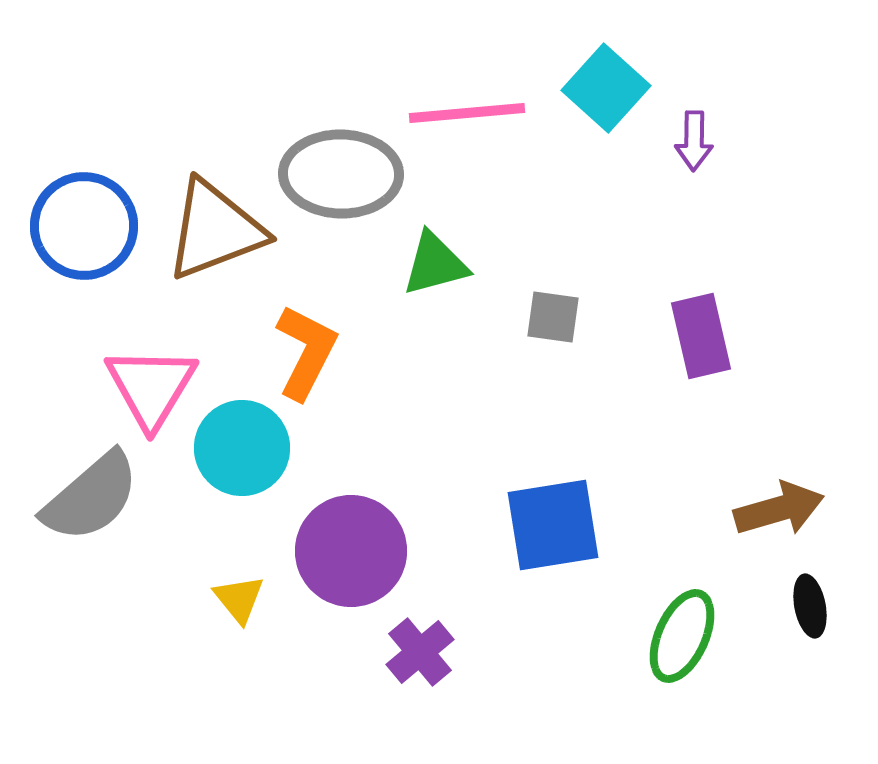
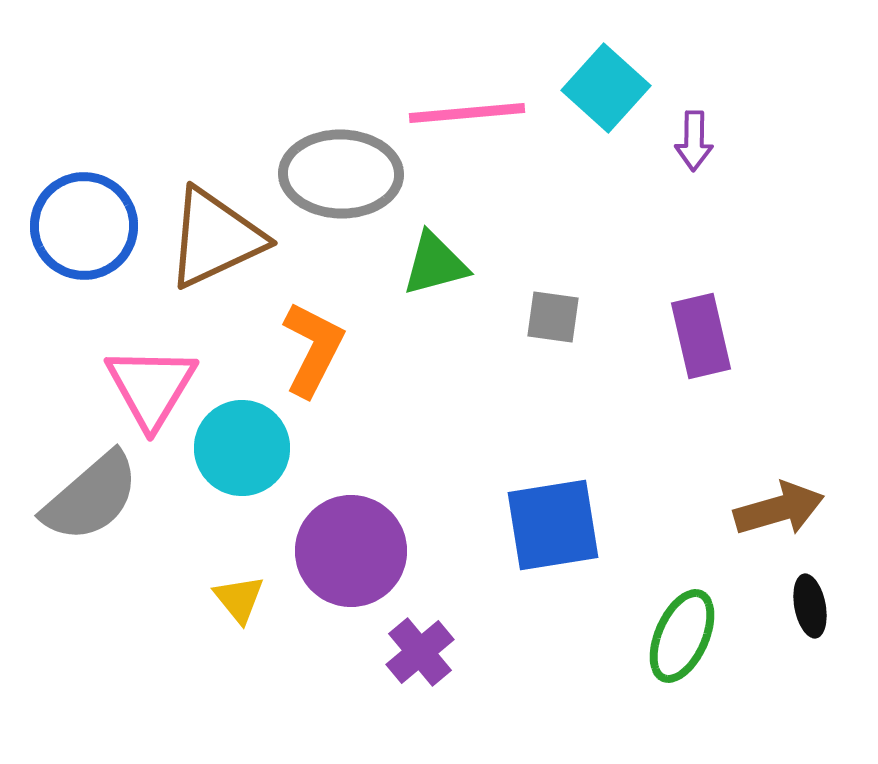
brown triangle: moved 8 px down; rotated 4 degrees counterclockwise
orange L-shape: moved 7 px right, 3 px up
